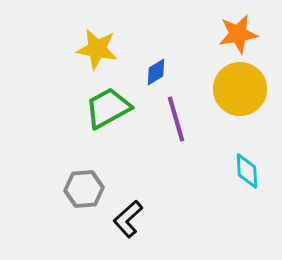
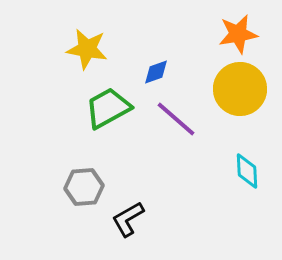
yellow star: moved 10 px left
blue diamond: rotated 12 degrees clockwise
purple line: rotated 33 degrees counterclockwise
gray hexagon: moved 2 px up
black L-shape: rotated 12 degrees clockwise
